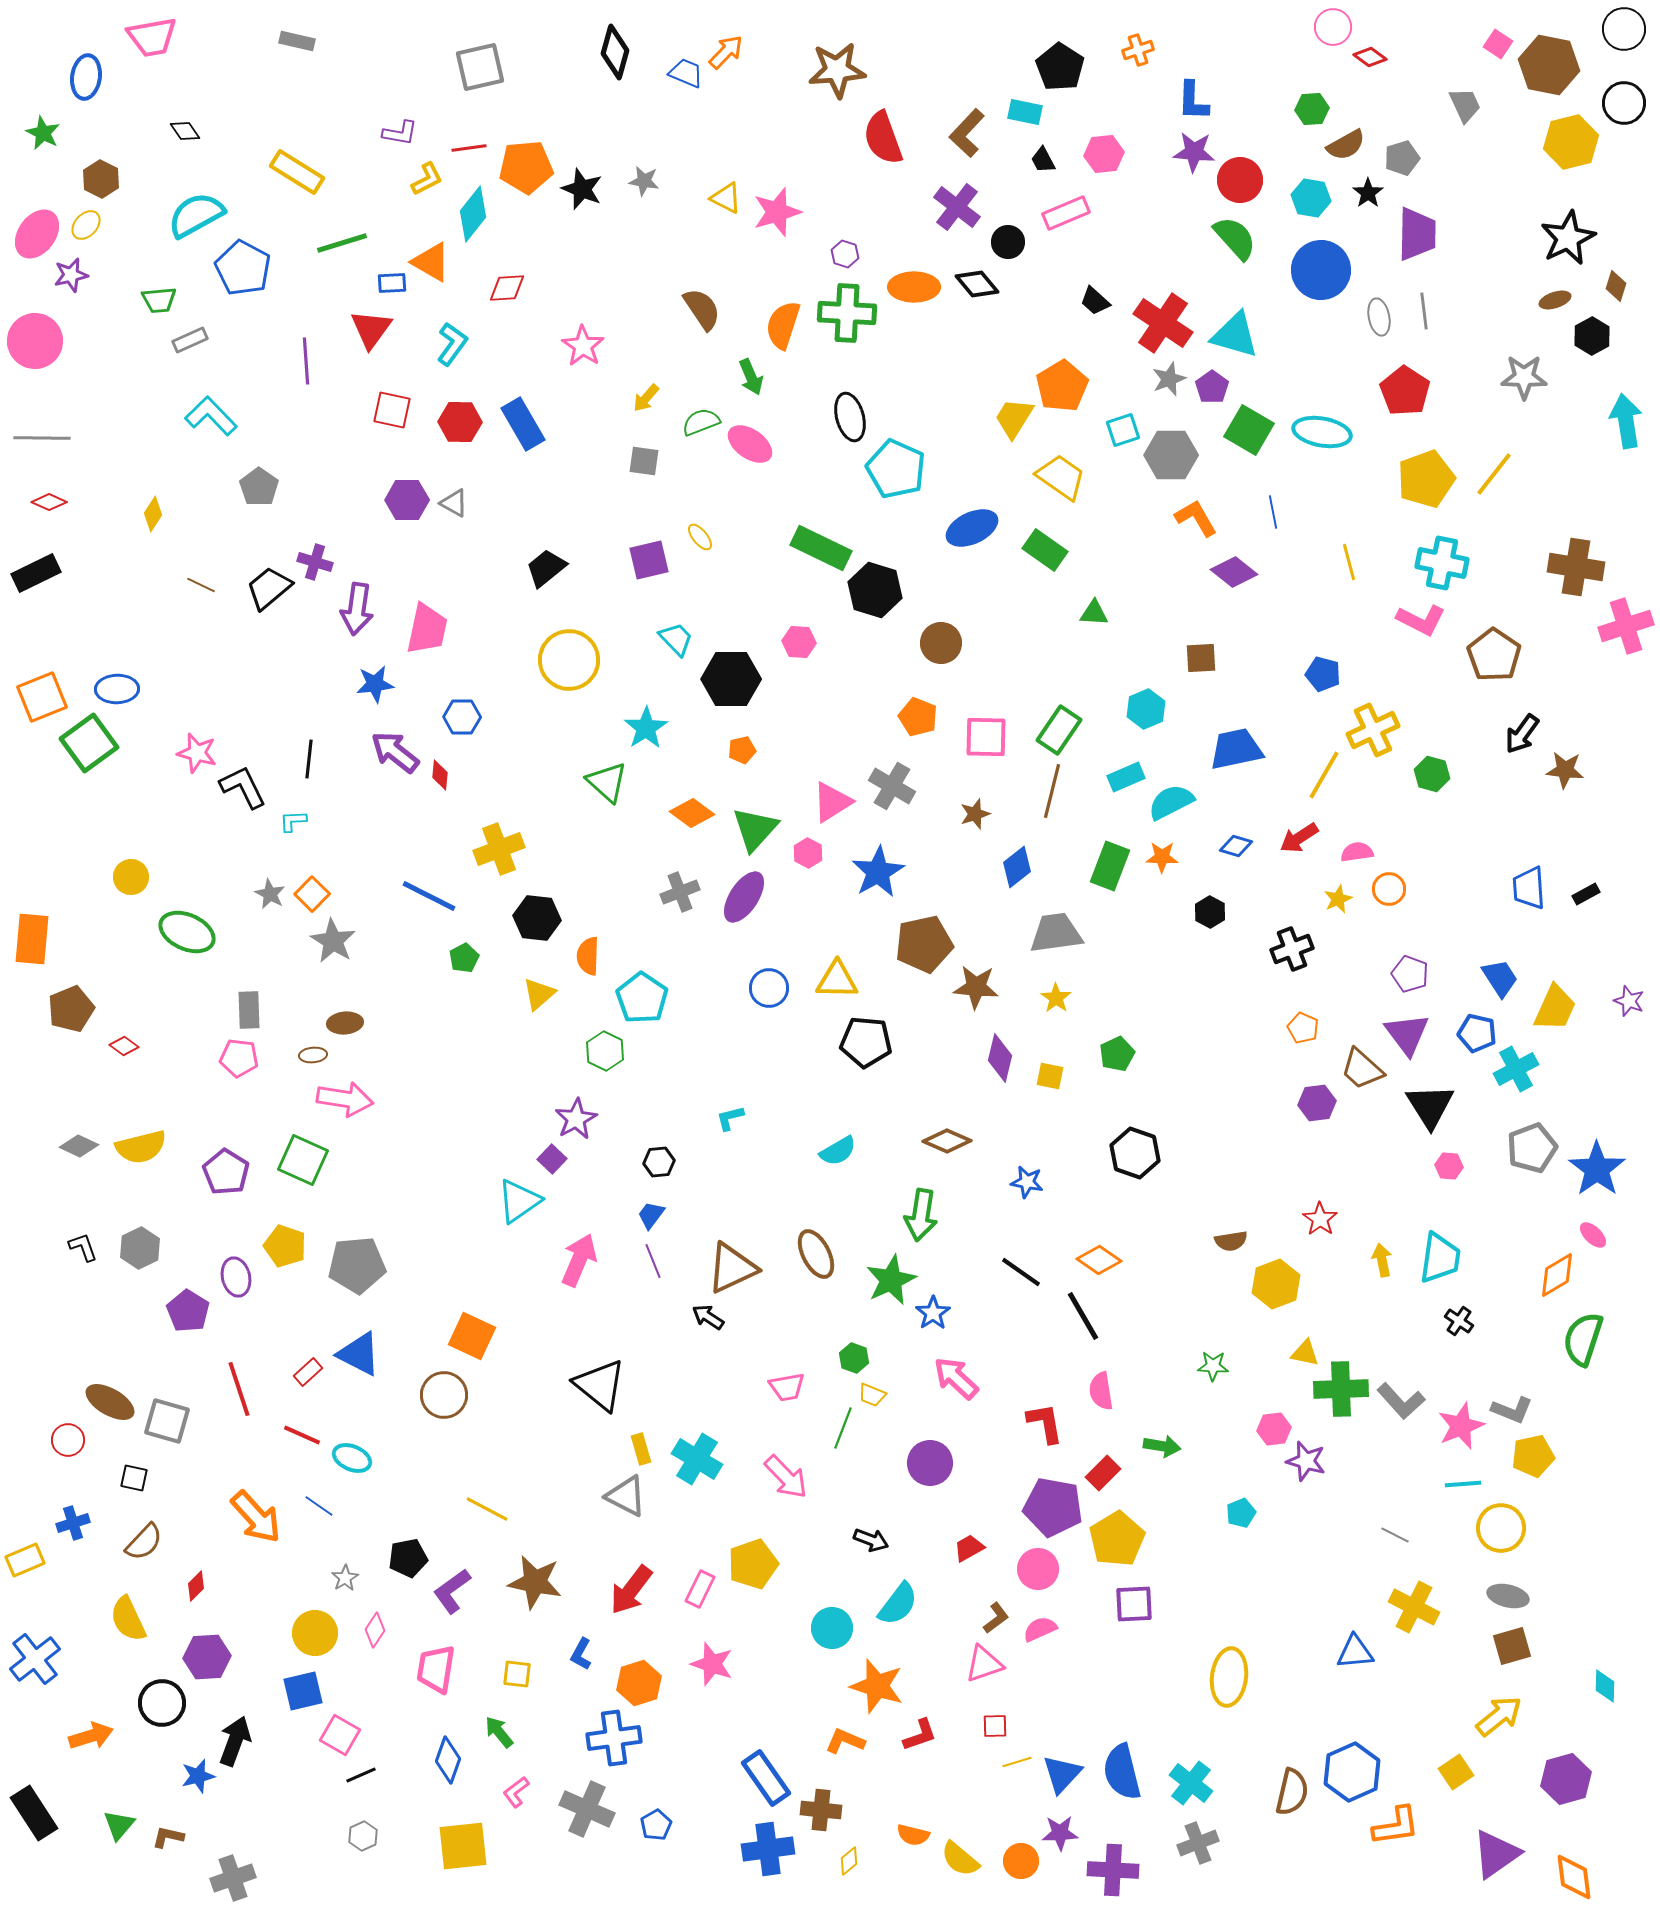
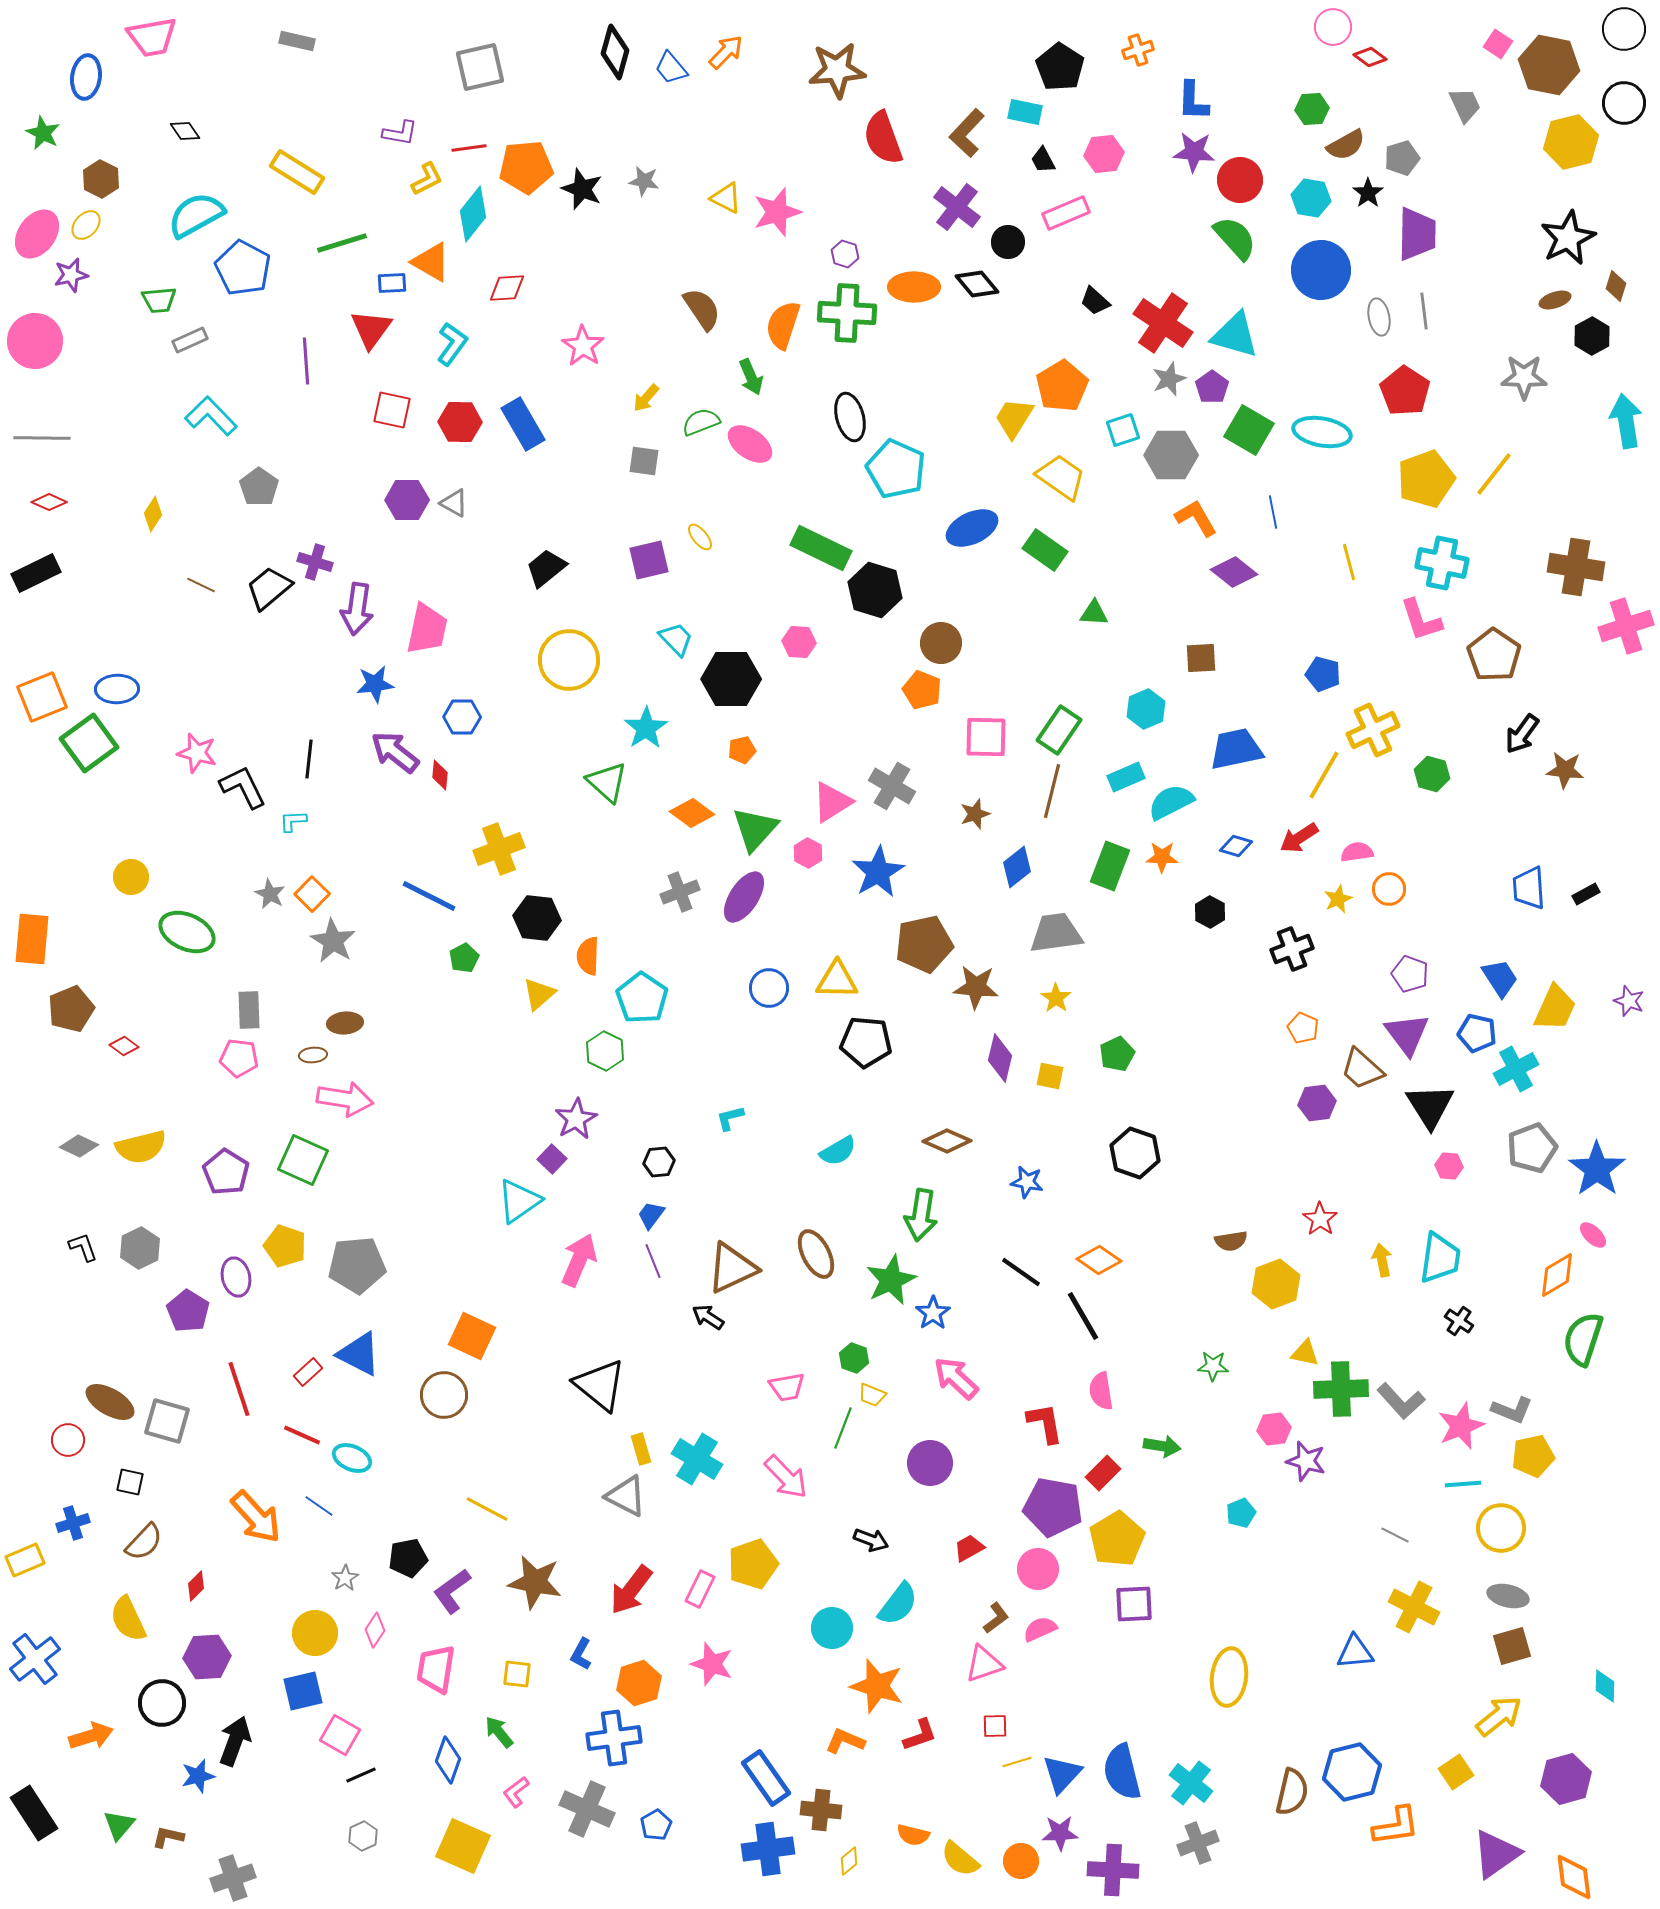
blue trapezoid at (686, 73): moved 15 px left, 5 px up; rotated 153 degrees counterclockwise
pink L-shape at (1421, 620): rotated 45 degrees clockwise
orange pentagon at (918, 717): moved 4 px right, 27 px up
black square at (134, 1478): moved 4 px left, 4 px down
blue hexagon at (1352, 1772): rotated 10 degrees clockwise
yellow square at (463, 1846): rotated 30 degrees clockwise
